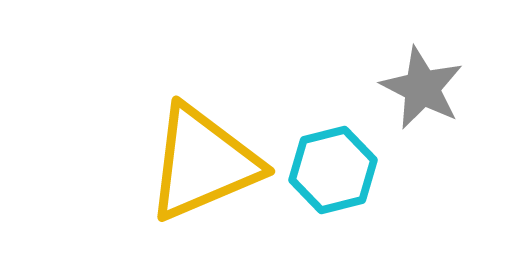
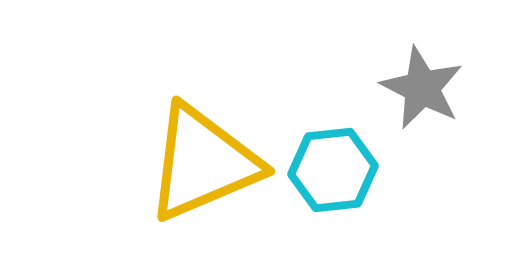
cyan hexagon: rotated 8 degrees clockwise
